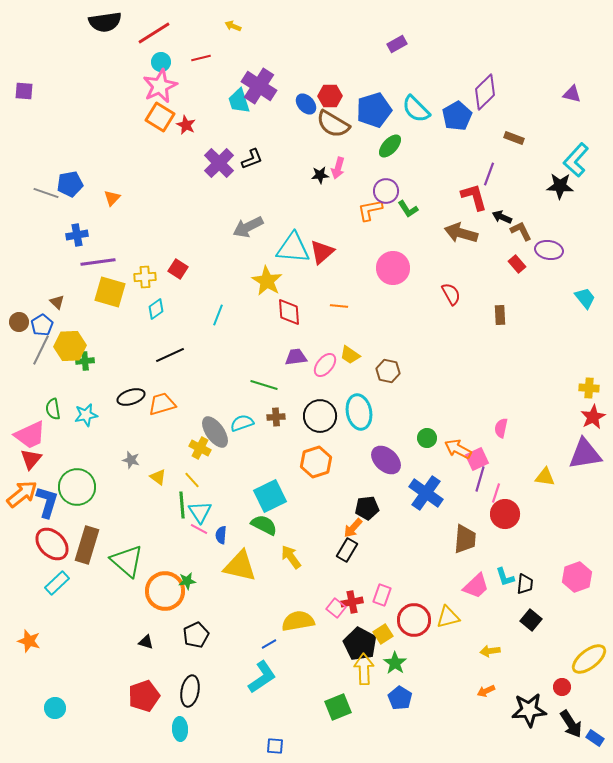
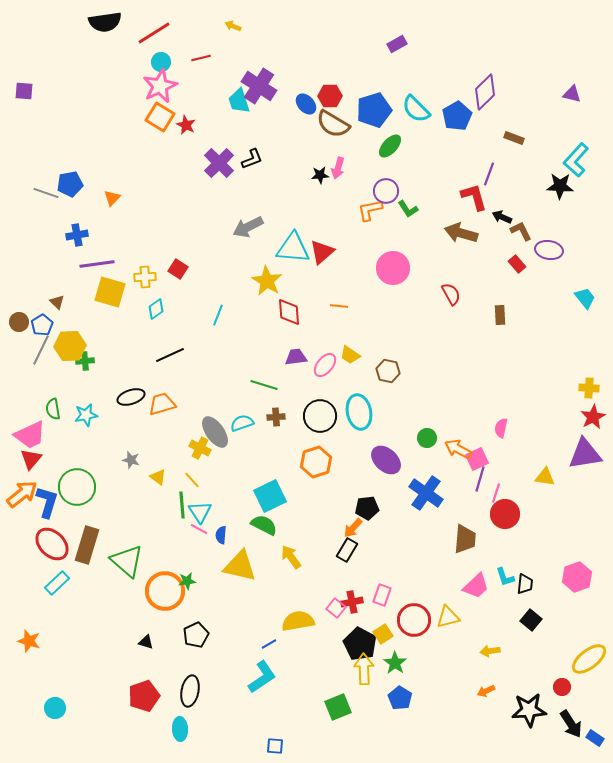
purple line at (98, 262): moved 1 px left, 2 px down
